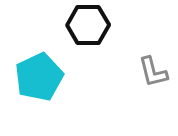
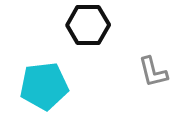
cyan pentagon: moved 5 px right, 9 px down; rotated 18 degrees clockwise
